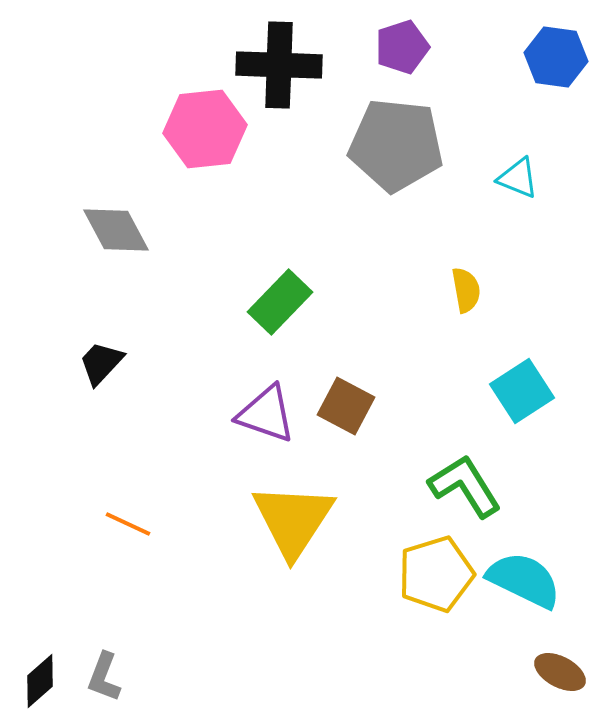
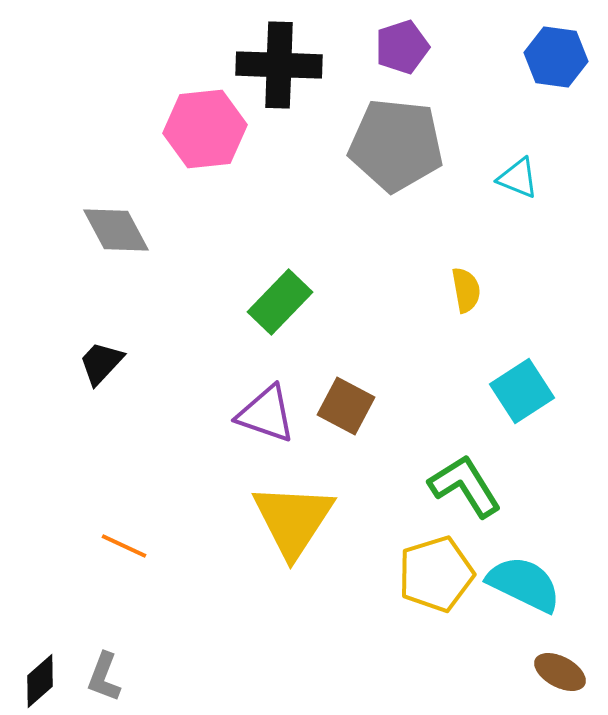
orange line: moved 4 px left, 22 px down
cyan semicircle: moved 4 px down
